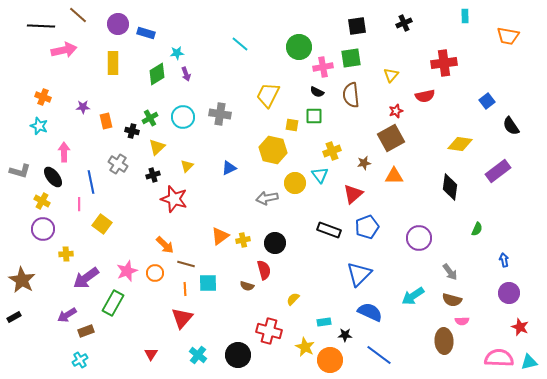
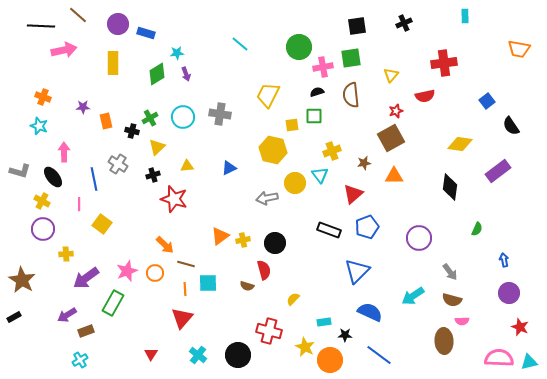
orange trapezoid at (508, 36): moved 11 px right, 13 px down
black semicircle at (317, 92): rotated 136 degrees clockwise
yellow square at (292, 125): rotated 16 degrees counterclockwise
yellow triangle at (187, 166): rotated 40 degrees clockwise
blue line at (91, 182): moved 3 px right, 3 px up
blue triangle at (359, 274): moved 2 px left, 3 px up
